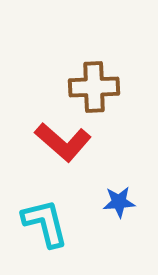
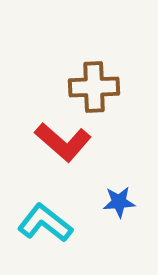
cyan L-shape: rotated 38 degrees counterclockwise
